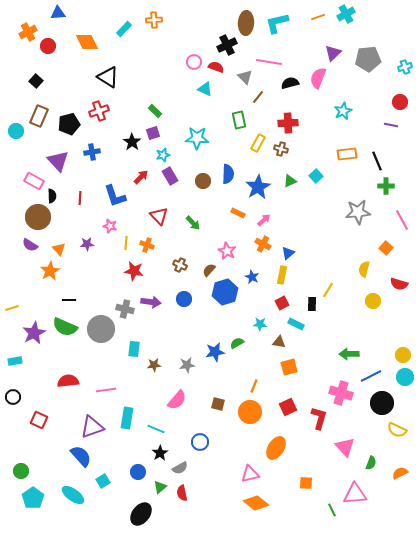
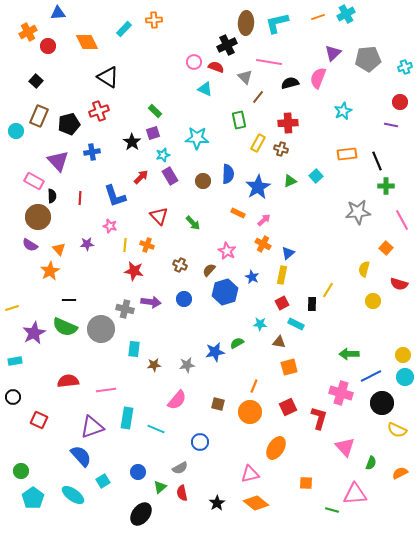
yellow line at (126, 243): moved 1 px left, 2 px down
black star at (160, 453): moved 57 px right, 50 px down
green line at (332, 510): rotated 48 degrees counterclockwise
